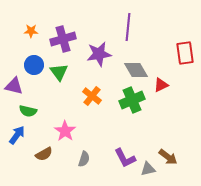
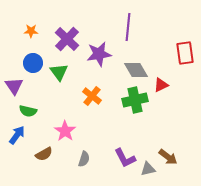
purple cross: moved 4 px right; rotated 30 degrees counterclockwise
blue circle: moved 1 px left, 2 px up
purple triangle: rotated 42 degrees clockwise
green cross: moved 3 px right; rotated 10 degrees clockwise
